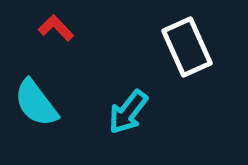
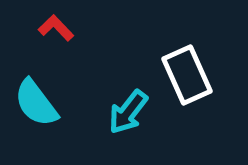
white rectangle: moved 28 px down
